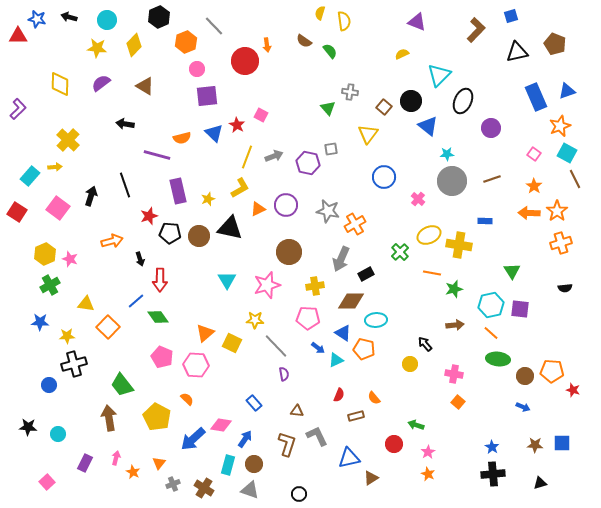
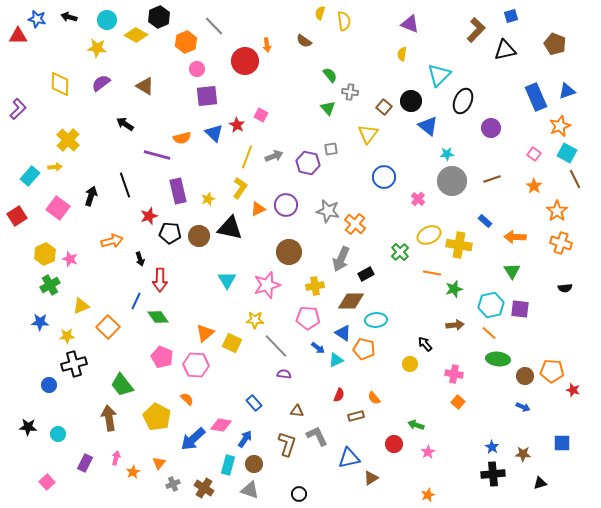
purple triangle at (417, 22): moved 7 px left, 2 px down
yellow diamond at (134, 45): moved 2 px right, 10 px up; rotated 75 degrees clockwise
green semicircle at (330, 51): moved 24 px down
black triangle at (517, 52): moved 12 px left, 2 px up
yellow semicircle at (402, 54): rotated 56 degrees counterclockwise
black arrow at (125, 124): rotated 24 degrees clockwise
yellow L-shape at (240, 188): rotated 25 degrees counterclockwise
red square at (17, 212): moved 4 px down; rotated 24 degrees clockwise
orange arrow at (529, 213): moved 14 px left, 24 px down
blue rectangle at (485, 221): rotated 40 degrees clockwise
orange cross at (355, 224): rotated 20 degrees counterclockwise
orange cross at (561, 243): rotated 35 degrees clockwise
blue line at (136, 301): rotated 24 degrees counterclockwise
yellow triangle at (86, 304): moved 5 px left, 2 px down; rotated 30 degrees counterclockwise
orange line at (491, 333): moved 2 px left
purple semicircle at (284, 374): rotated 72 degrees counterclockwise
brown star at (535, 445): moved 12 px left, 9 px down
orange star at (133, 472): rotated 16 degrees clockwise
orange star at (428, 474): moved 21 px down; rotated 24 degrees clockwise
